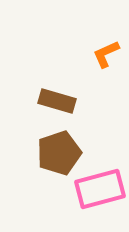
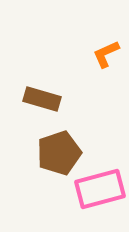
brown rectangle: moved 15 px left, 2 px up
